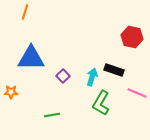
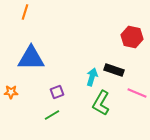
purple square: moved 6 px left, 16 px down; rotated 24 degrees clockwise
green line: rotated 21 degrees counterclockwise
